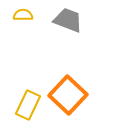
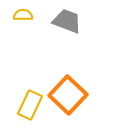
gray trapezoid: moved 1 px left, 1 px down
yellow rectangle: moved 2 px right
